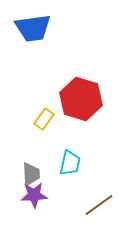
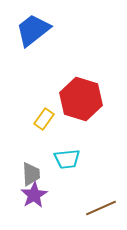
blue trapezoid: moved 2 px down; rotated 150 degrees clockwise
cyan trapezoid: moved 3 px left, 4 px up; rotated 72 degrees clockwise
purple star: rotated 28 degrees counterclockwise
brown line: moved 2 px right, 3 px down; rotated 12 degrees clockwise
